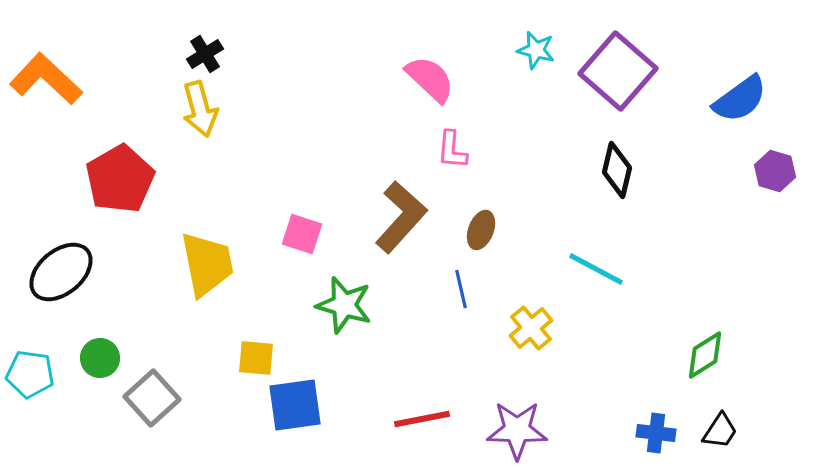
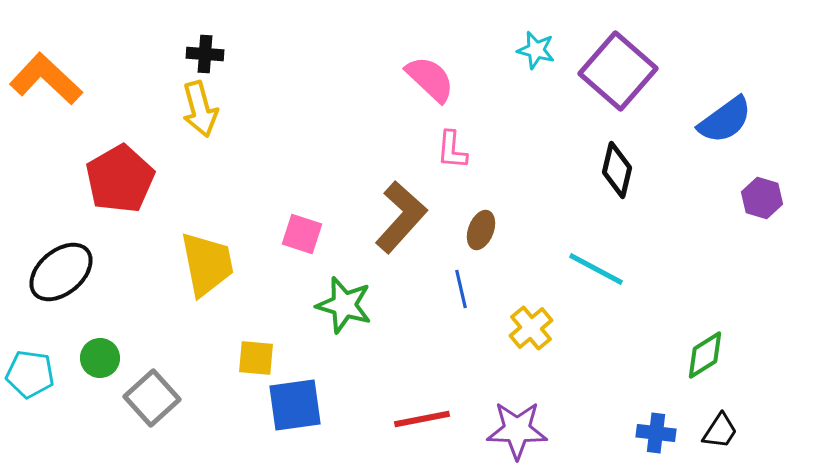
black cross: rotated 36 degrees clockwise
blue semicircle: moved 15 px left, 21 px down
purple hexagon: moved 13 px left, 27 px down
